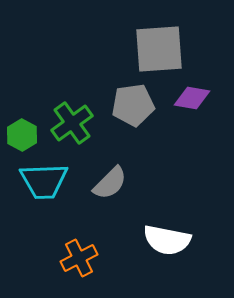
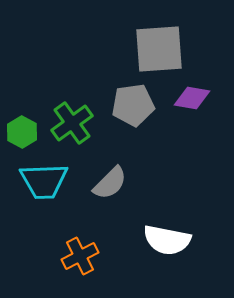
green hexagon: moved 3 px up
orange cross: moved 1 px right, 2 px up
